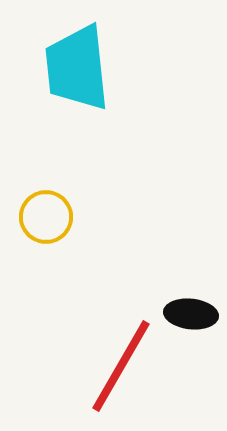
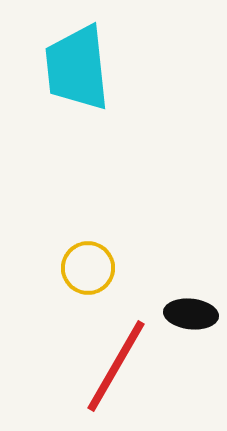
yellow circle: moved 42 px right, 51 px down
red line: moved 5 px left
